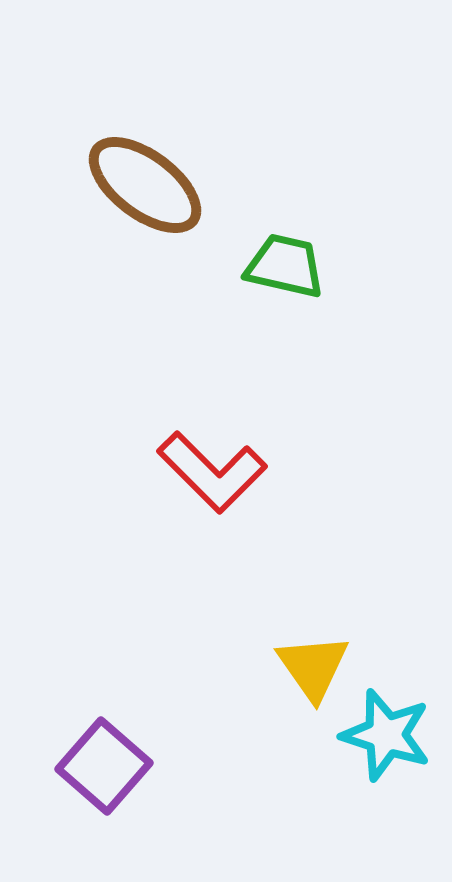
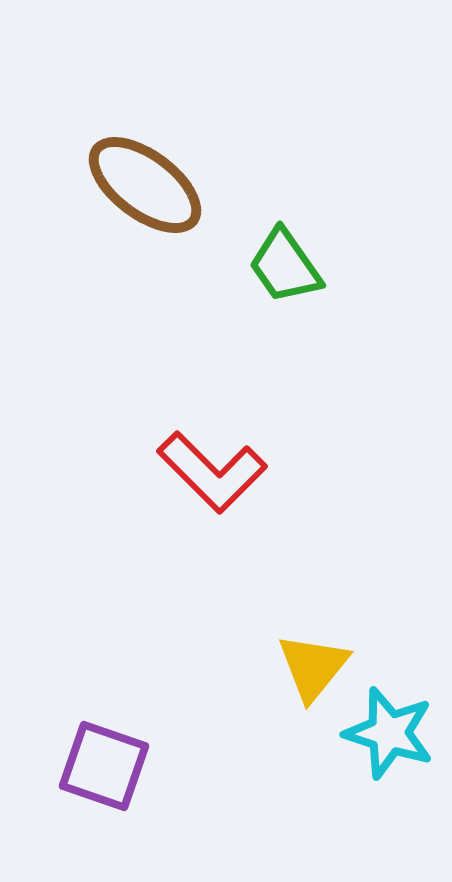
green trapezoid: rotated 138 degrees counterclockwise
yellow triangle: rotated 14 degrees clockwise
cyan star: moved 3 px right, 2 px up
purple square: rotated 22 degrees counterclockwise
